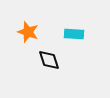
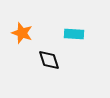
orange star: moved 6 px left, 1 px down
